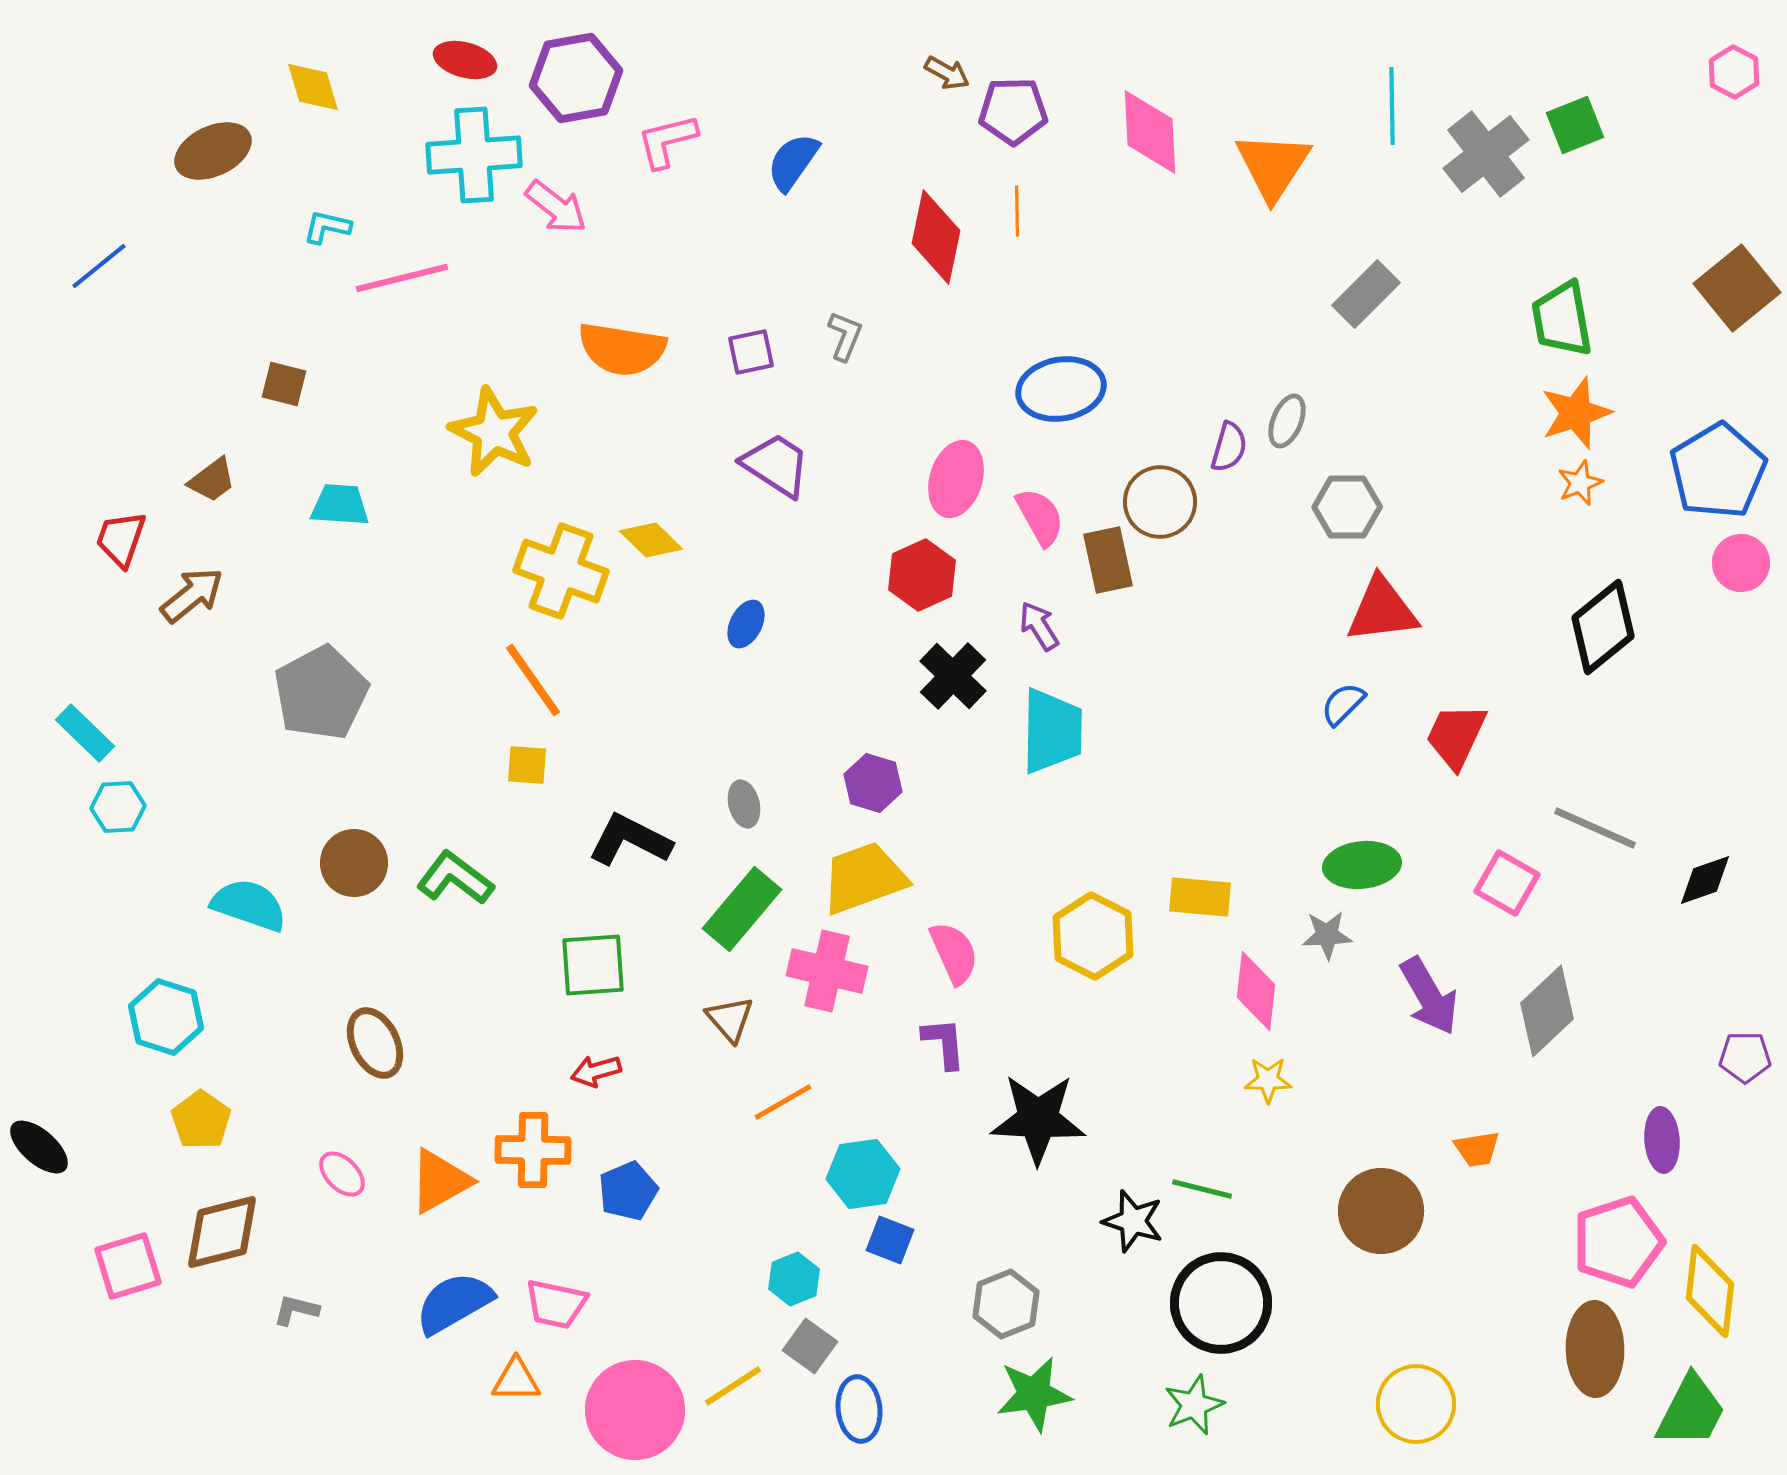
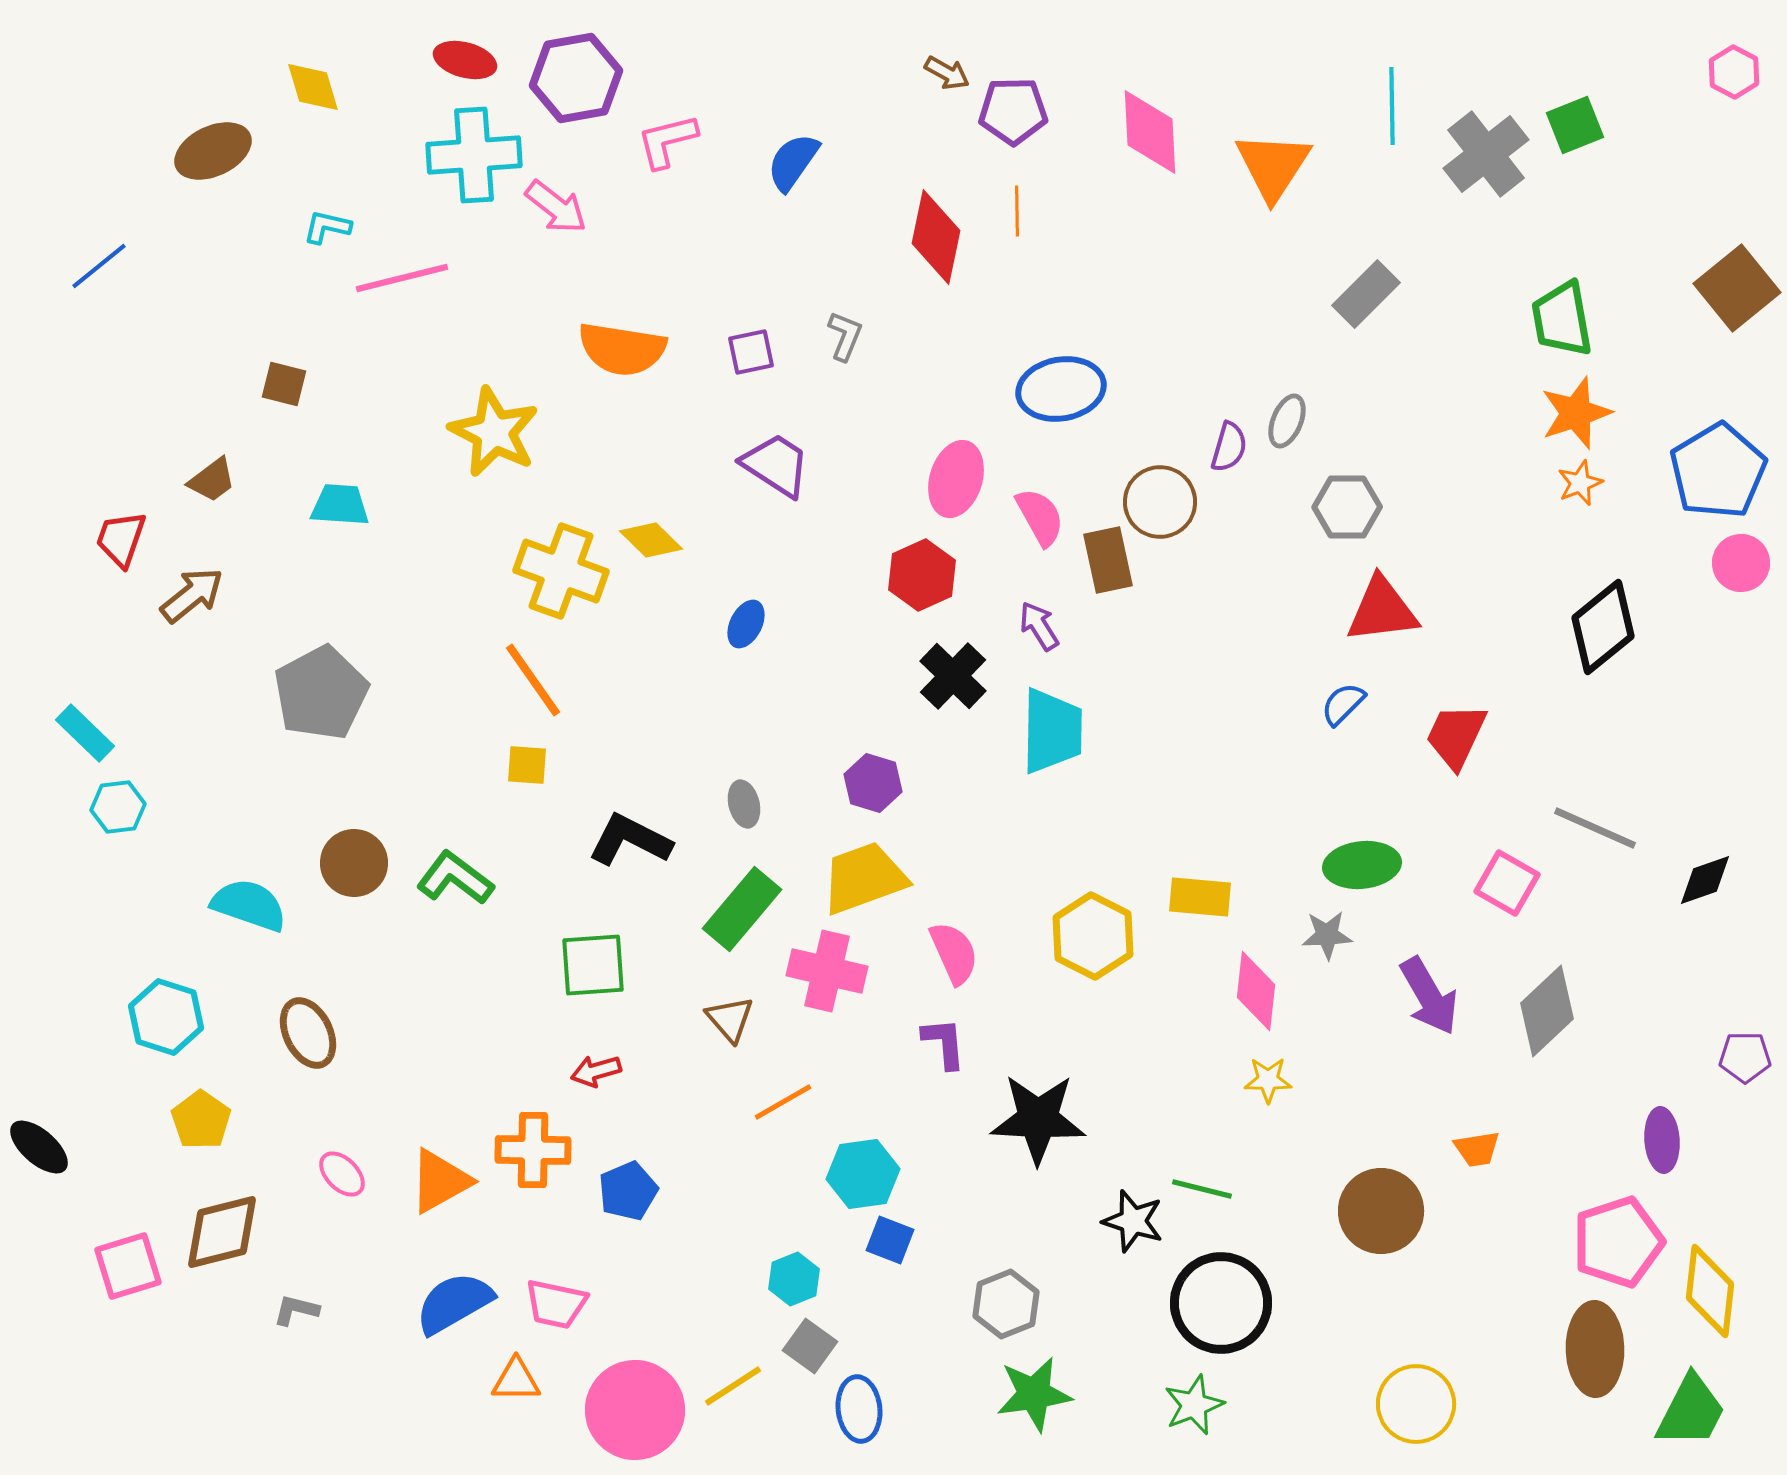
cyan hexagon at (118, 807): rotated 4 degrees counterclockwise
brown ellipse at (375, 1043): moved 67 px left, 10 px up
